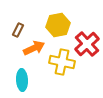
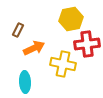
yellow hexagon: moved 13 px right, 6 px up
red cross: rotated 35 degrees clockwise
yellow cross: moved 1 px right, 2 px down
cyan ellipse: moved 3 px right, 2 px down
